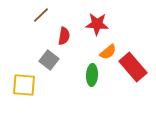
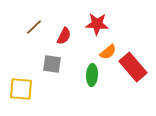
brown line: moved 7 px left, 12 px down
red semicircle: rotated 18 degrees clockwise
gray square: moved 3 px right, 4 px down; rotated 30 degrees counterclockwise
yellow square: moved 3 px left, 4 px down
